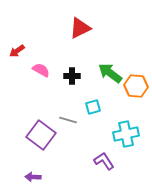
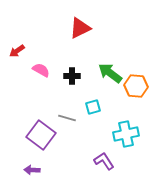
gray line: moved 1 px left, 2 px up
purple arrow: moved 1 px left, 7 px up
